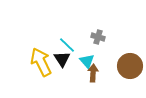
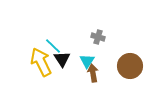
cyan line: moved 14 px left, 1 px down
cyan triangle: rotated 14 degrees clockwise
brown arrow: rotated 12 degrees counterclockwise
